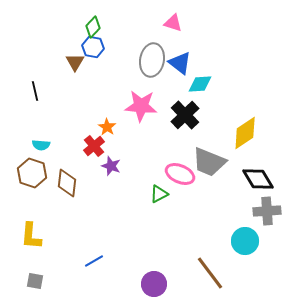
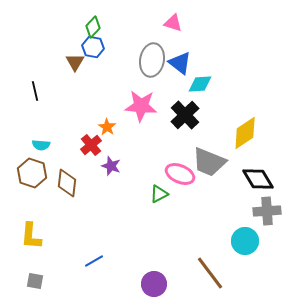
red cross: moved 3 px left, 1 px up
